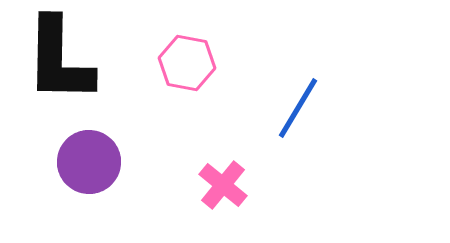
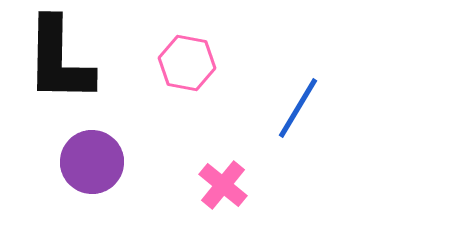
purple circle: moved 3 px right
